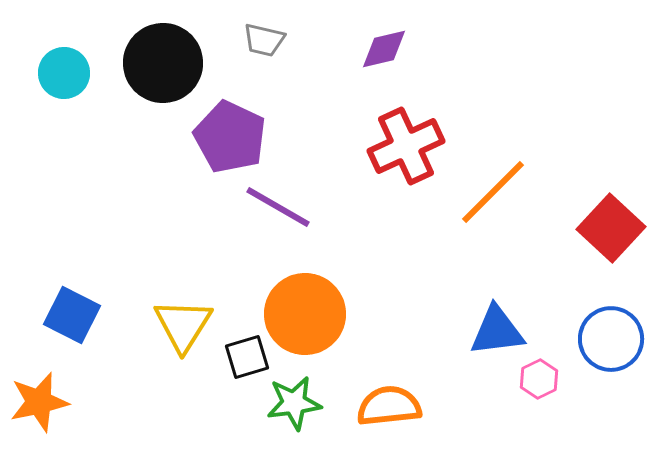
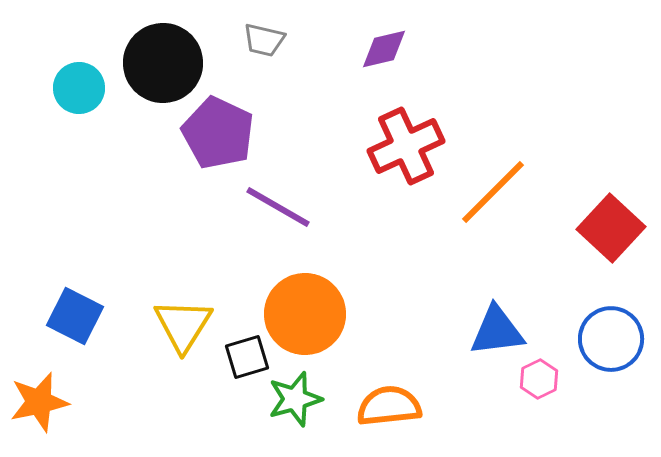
cyan circle: moved 15 px right, 15 px down
purple pentagon: moved 12 px left, 4 px up
blue square: moved 3 px right, 1 px down
green star: moved 1 px right, 4 px up; rotated 8 degrees counterclockwise
